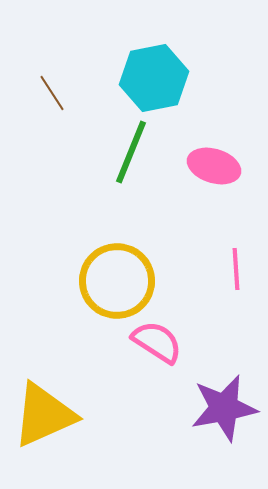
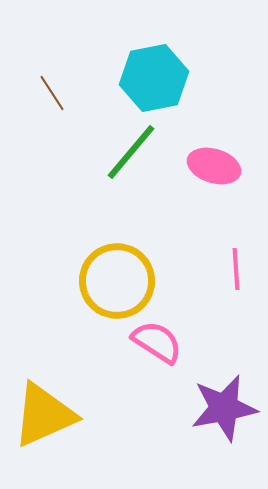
green line: rotated 18 degrees clockwise
